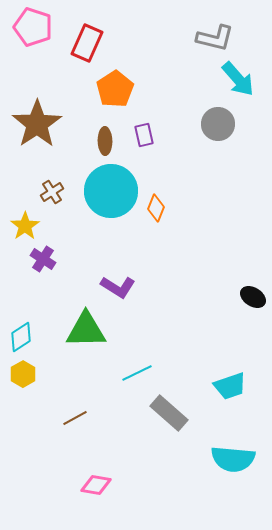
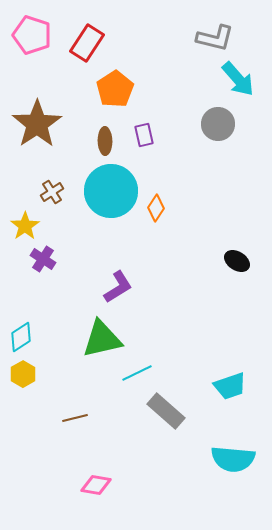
pink pentagon: moved 1 px left, 8 px down
red rectangle: rotated 9 degrees clockwise
orange diamond: rotated 12 degrees clockwise
purple L-shape: rotated 64 degrees counterclockwise
black ellipse: moved 16 px left, 36 px up
green triangle: moved 16 px right, 9 px down; rotated 12 degrees counterclockwise
gray rectangle: moved 3 px left, 2 px up
brown line: rotated 15 degrees clockwise
